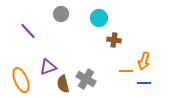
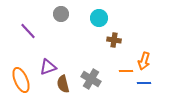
gray cross: moved 5 px right
